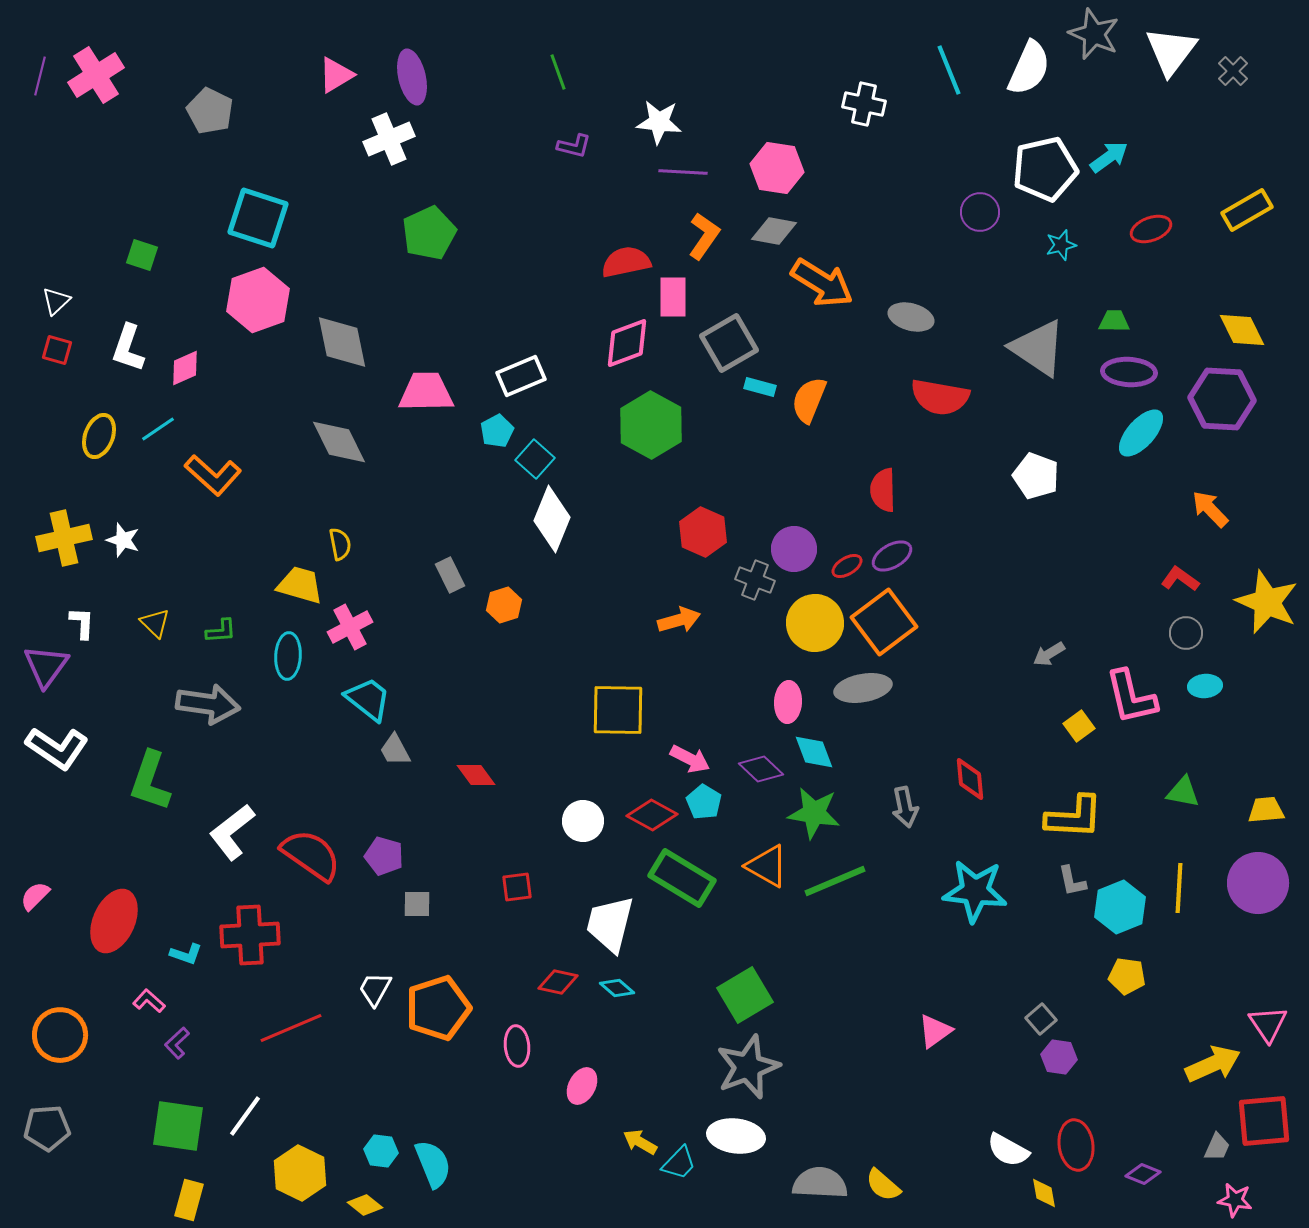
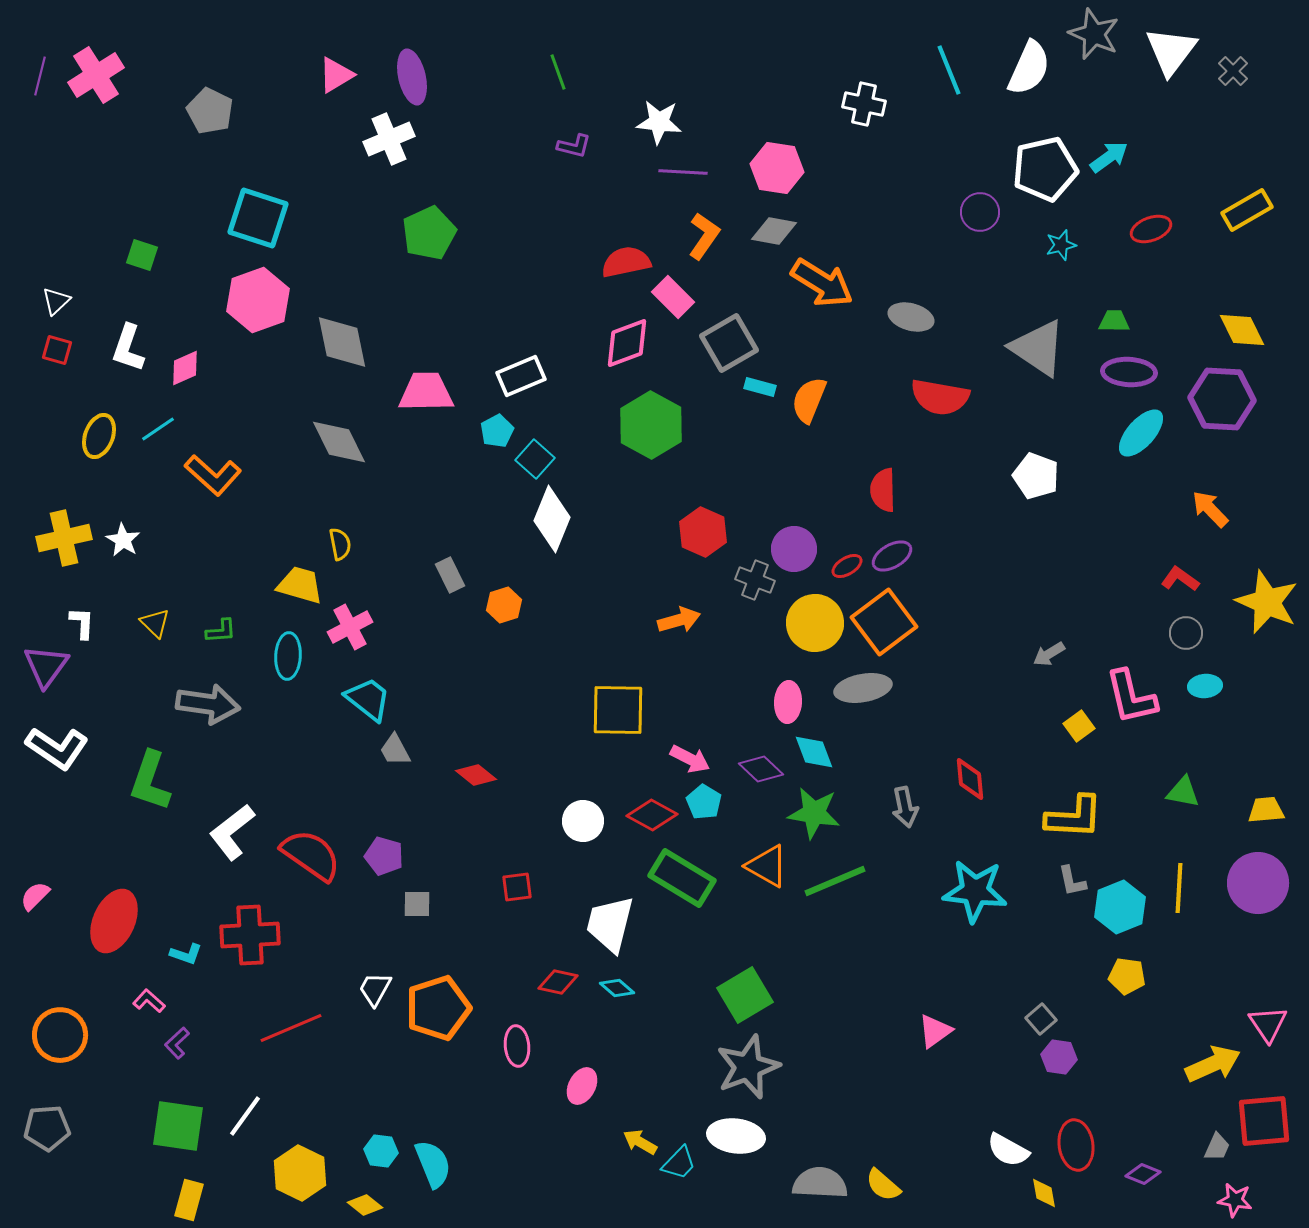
pink rectangle at (673, 297): rotated 45 degrees counterclockwise
white star at (123, 540): rotated 12 degrees clockwise
red diamond at (476, 775): rotated 15 degrees counterclockwise
